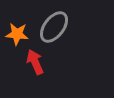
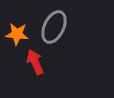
gray ellipse: rotated 12 degrees counterclockwise
